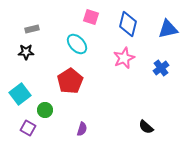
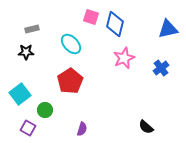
blue diamond: moved 13 px left
cyan ellipse: moved 6 px left
